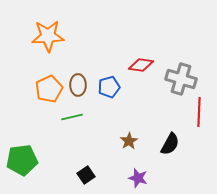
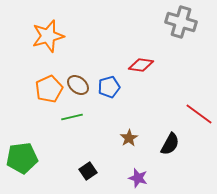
orange star: rotated 12 degrees counterclockwise
gray cross: moved 57 px up
brown ellipse: rotated 50 degrees counterclockwise
red line: moved 2 px down; rotated 56 degrees counterclockwise
brown star: moved 3 px up
green pentagon: moved 2 px up
black square: moved 2 px right, 4 px up
